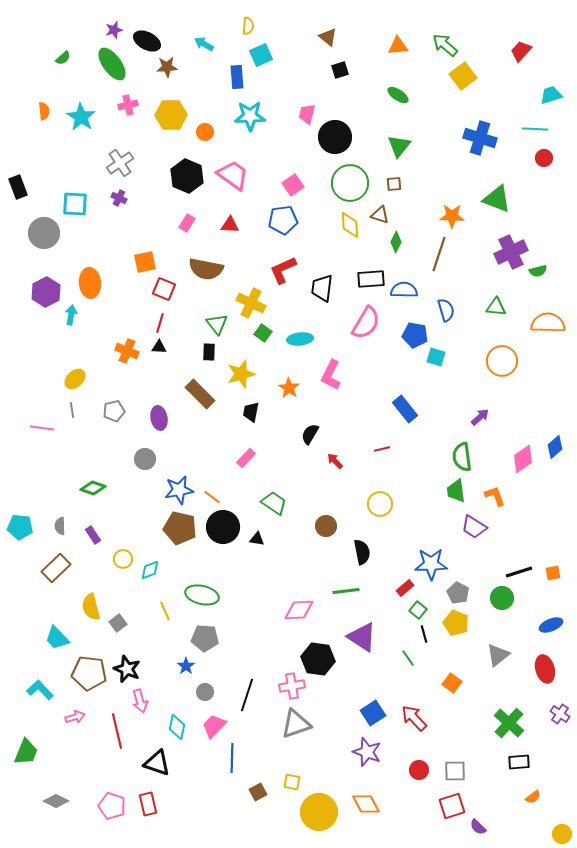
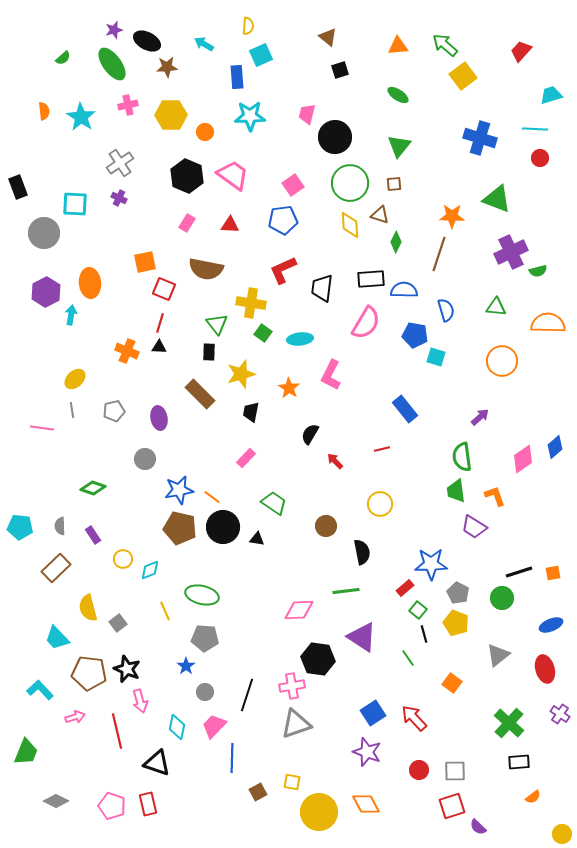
red circle at (544, 158): moved 4 px left
yellow cross at (251, 303): rotated 16 degrees counterclockwise
yellow semicircle at (91, 607): moved 3 px left, 1 px down
